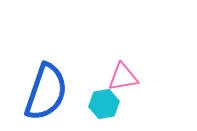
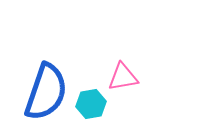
cyan hexagon: moved 13 px left
